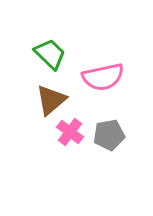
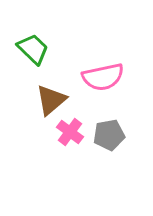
green trapezoid: moved 17 px left, 5 px up
